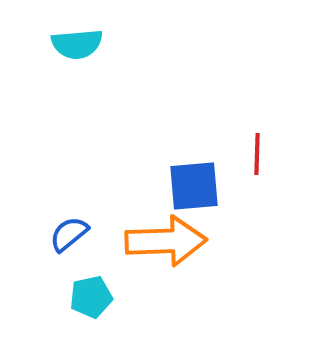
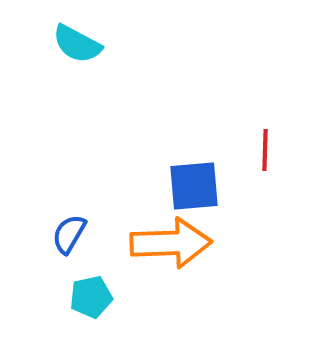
cyan semicircle: rotated 33 degrees clockwise
red line: moved 8 px right, 4 px up
blue semicircle: rotated 21 degrees counterclockwise
orange arrow: moved 5 px right, 2 px down
